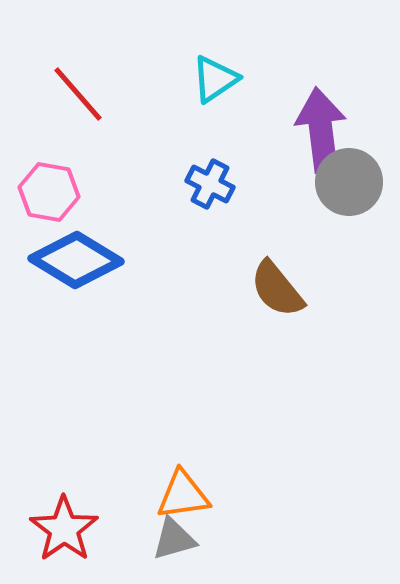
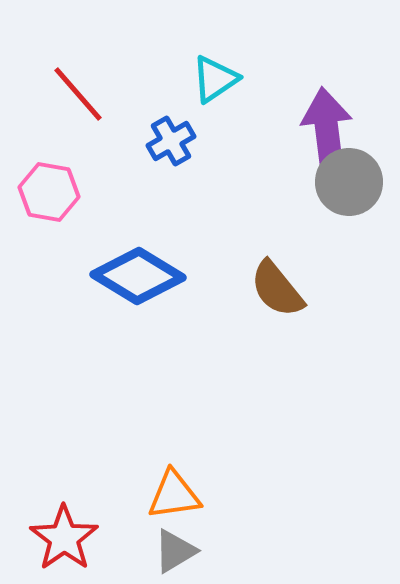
purple arrow: moved 6 px right
blue cross: moved 39 px left, 43 px up; rotated 33 degrees clockwise
blue diamond: moved 62 px right, 16 px down
orange triangle: moved 9 px left
red star: moved 9 px down
gray triangle: moved 1 px right, 12 px down; rotated 15 degrees counterclockwise
